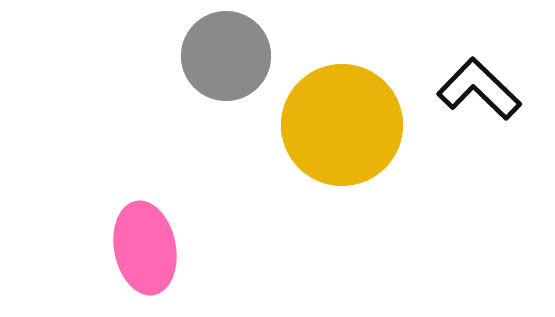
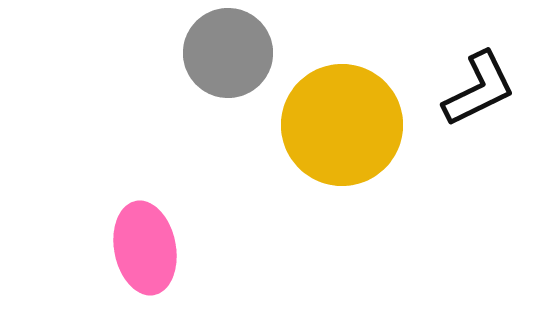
gray circle: moved 2 px right, 3 px up
black L-shape: rotated 110 degrees clockwise
